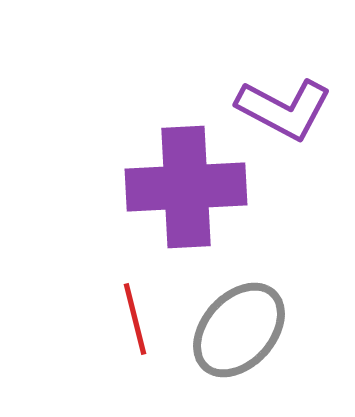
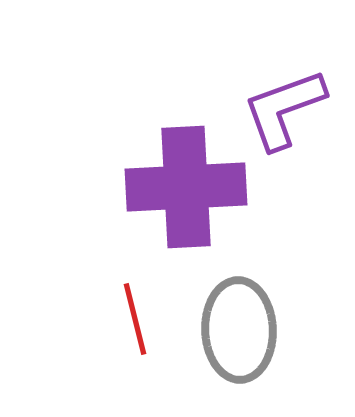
purple L-shape: rotated 132 degrees clockwise
gray ellipse: rotated 44 degrees counterclockwise
